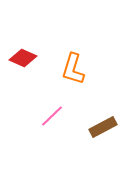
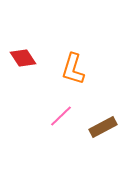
red diamond: rotated 32 degrees clockwise
pink line: moved 9 px right
